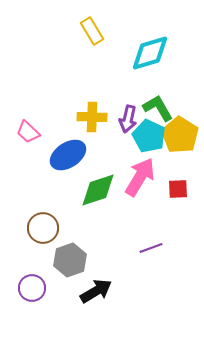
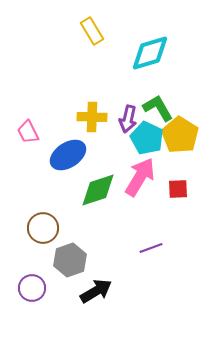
pink trapezoid: rotated 20 degrees clockwise
cyan pentagon: moved 2 px left, 2 px down
